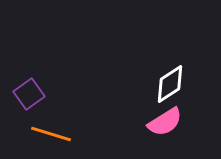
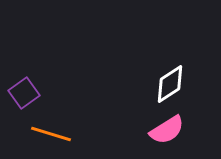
purple square: moved 5 px left, 1 px up
pink semicircle: moved 2 px right, 8 px down
